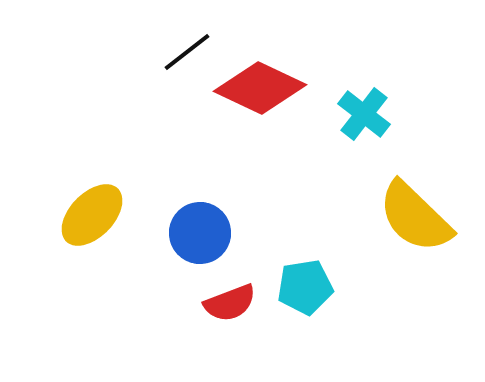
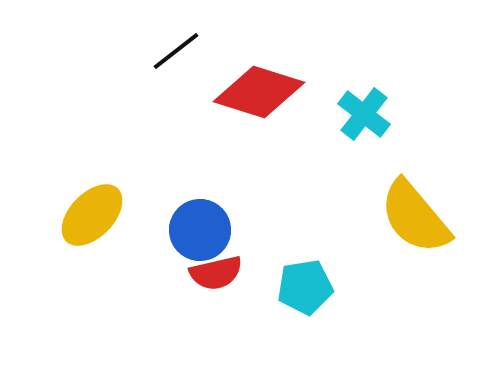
black line: moved 11 px left, 1 px up
red diamond: moved 1 px left, 4 px down; rotated 8 degrees counterclockwise
yellow semicircle: rotated 6 degrees clockwise
blue circle: moved 3 px up
red semicircle: moved 14 px left, 30 px up; rotated 8 degrees clockwise
